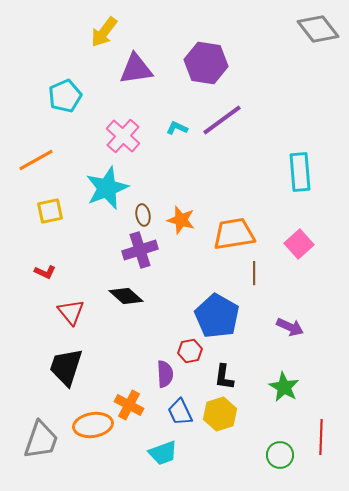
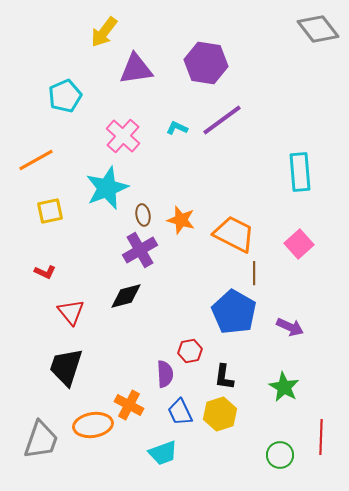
orange trapezoid: rotated 36 degrees clockwise
purple cross: rotated 12 degrees counterclockwise
black diamond: rotated 56 degrees counterclockwise
blue pentagon: moved 17 px right, 4 px up
